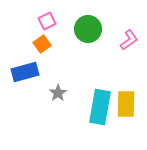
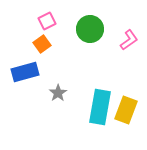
green circle: moved 2 px right
yellow rectangle: moved 6 px down; rotated 20 degrees clockwise
